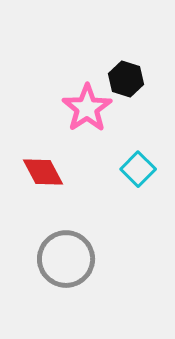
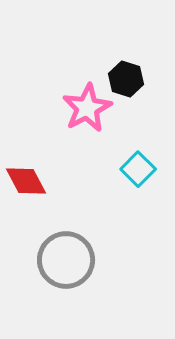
pink star: rotated 6 degrees clockwise
red diamond: moved 17 px left, 9 px down
gray circle: moved 1 px down
